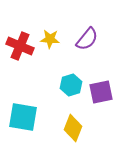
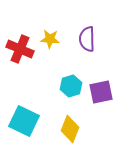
purple semicircle: rotated 140 degrees clockwise
red cross: moved 3 px down
cyan hexagon: moved 1 px down
cyan square: moved 1 px right, 4 px down; rotated 16 degrees clockwise
yellow diamond: moved 3 px left, 1 px down
